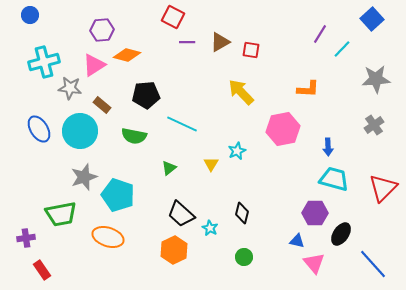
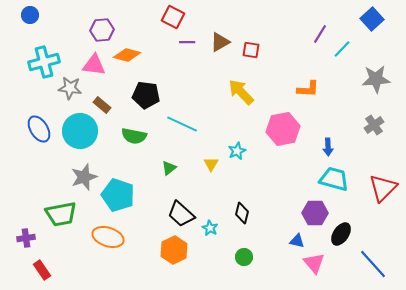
pink triangle at (94, 65): rotated 40 degrees clockwise
black pentagon at (146, 95): rotated 12 degrees clockwise
